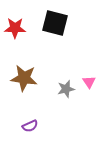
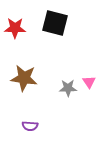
gray star: moved 2 px right, 1 px up; rotated 12 degrees clockwise
purple semicircle: rotated 28 degrees clockwise
